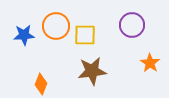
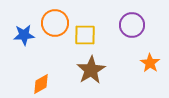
orange circle: moved 1 px left, 3 px up
brown star: moved 1 px left, 1 px up; rotated 24 degrees counterclockwise
orange diamond: rotated 40 degrees clockwise
